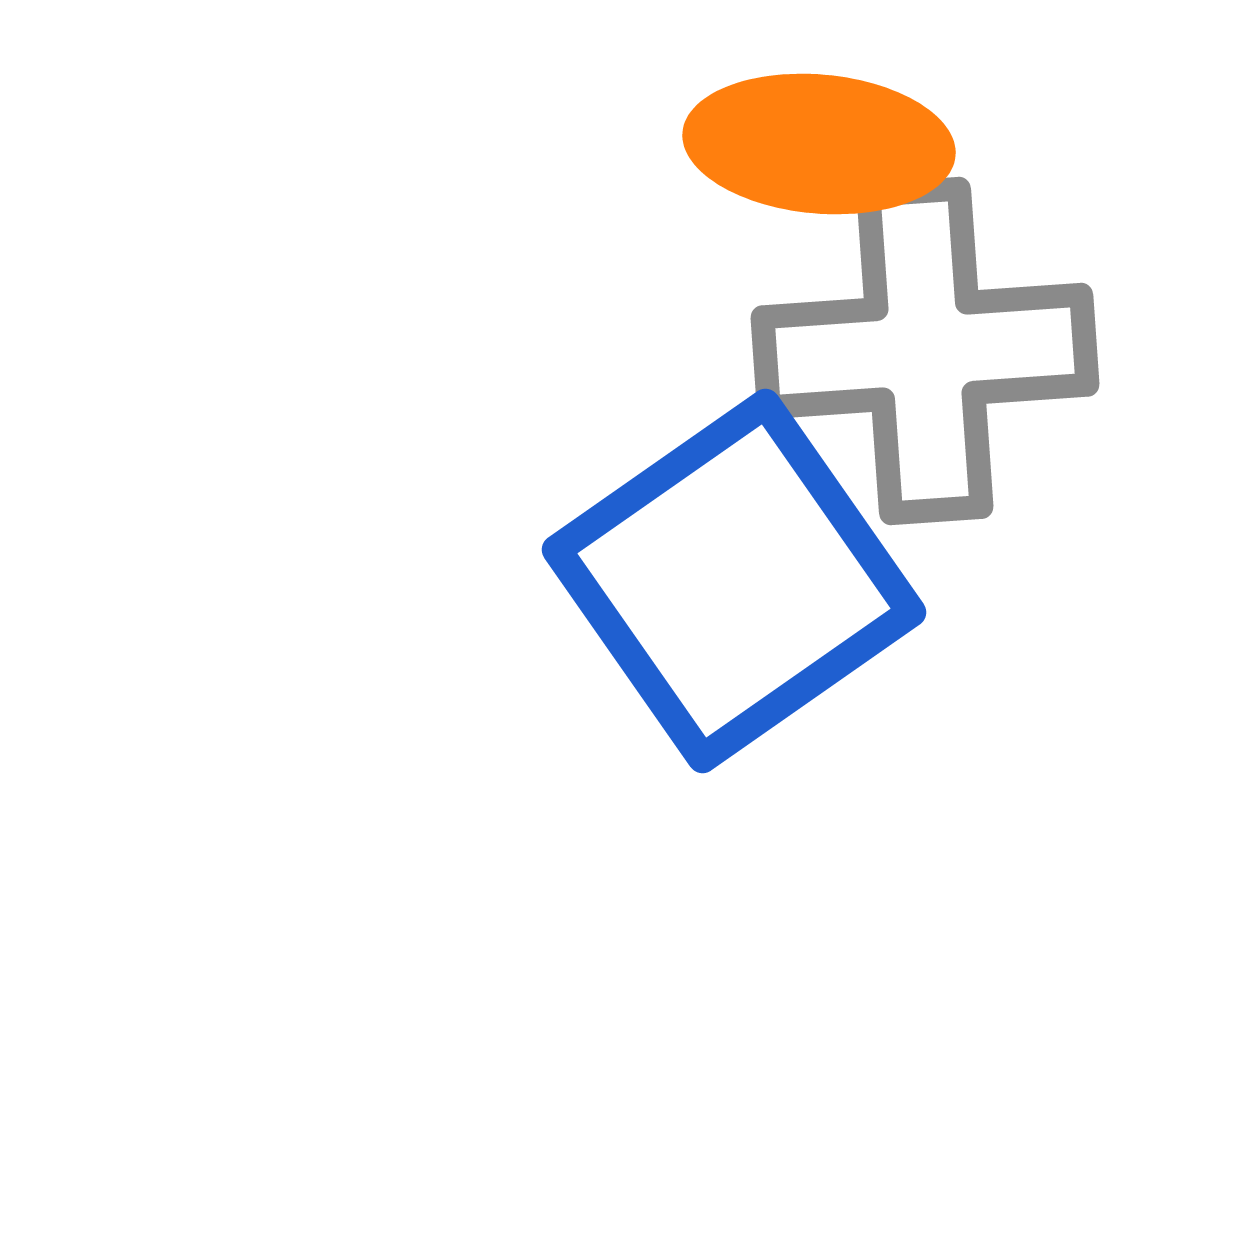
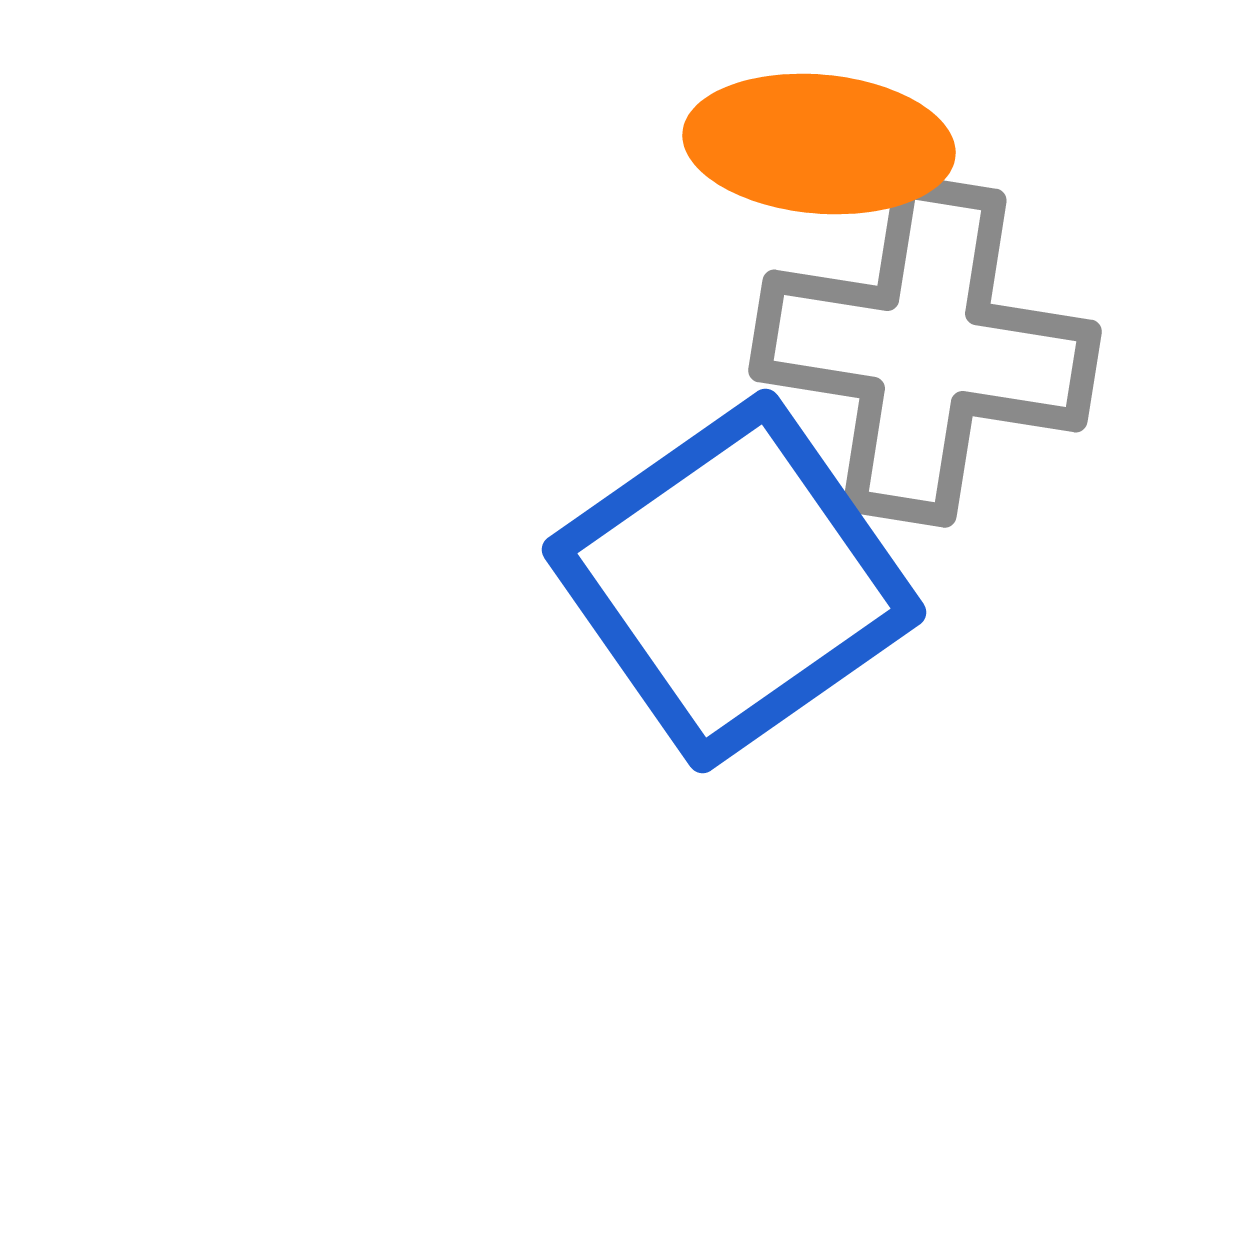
gray cross: rotated 13 degrees clockwise
